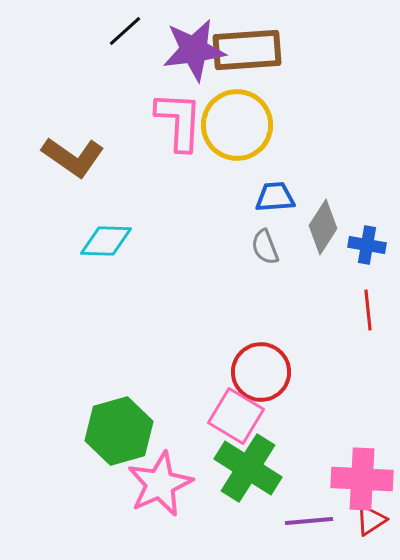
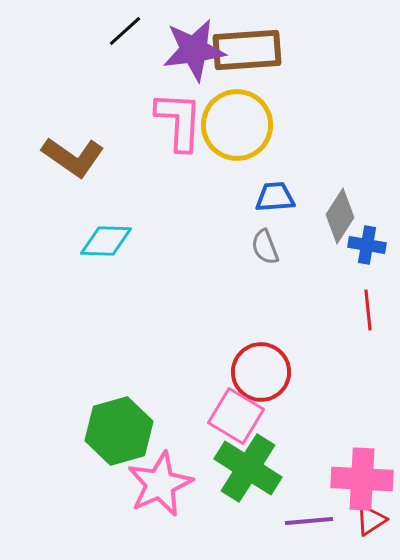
gray diamond: moved 17 px right, 11 px up
